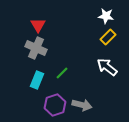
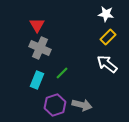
white star: moved 2 px up
red triangle: moved 1 px left
gray cross: moved 4 px right
white arrow: moved 3 px up
